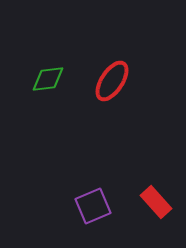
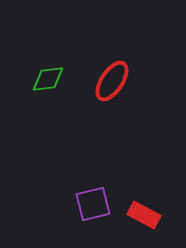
red rectangle: moved 12 px left, 13 px down; rotated 20 degrees counterclockwise
purple square: moved 2 px up; rotated 9 degrees clockwise
